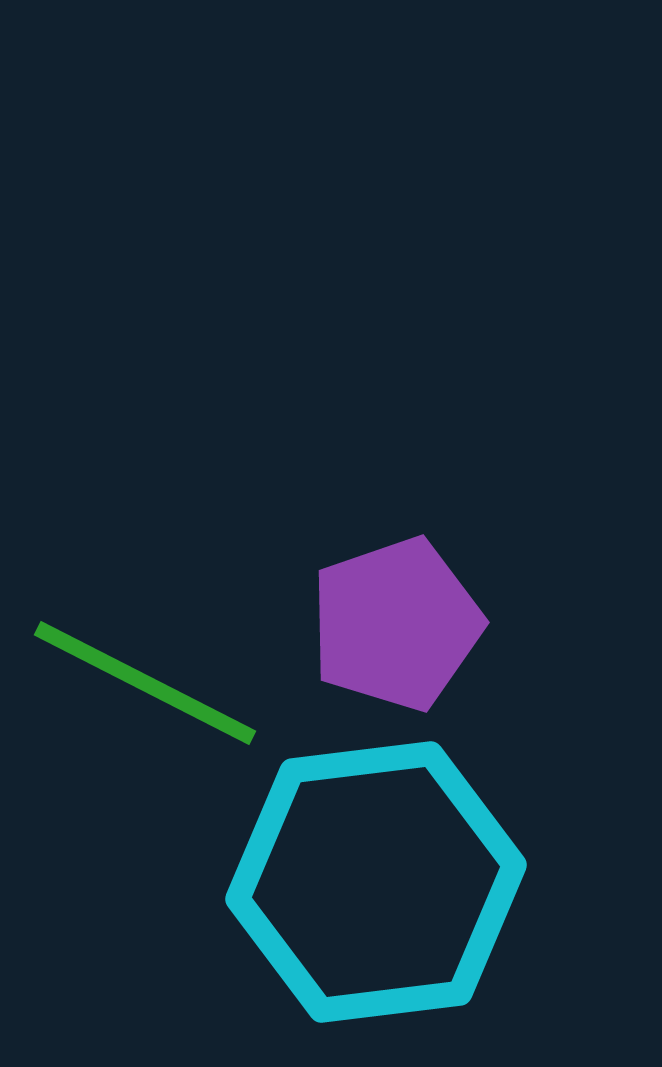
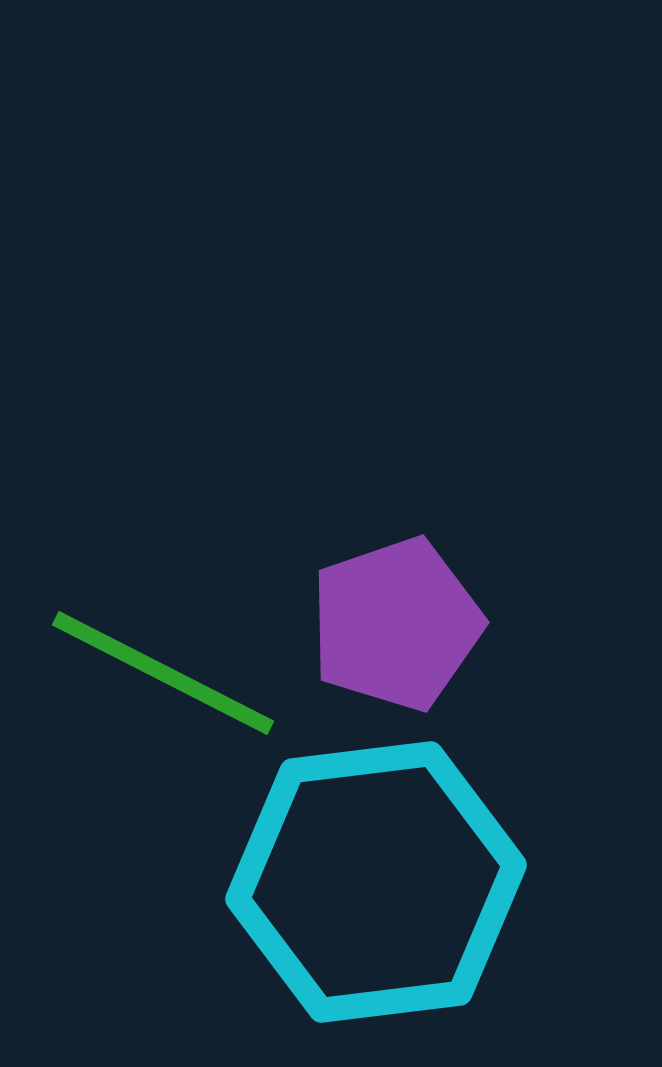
green line: moved 18 px right, 10 px up
